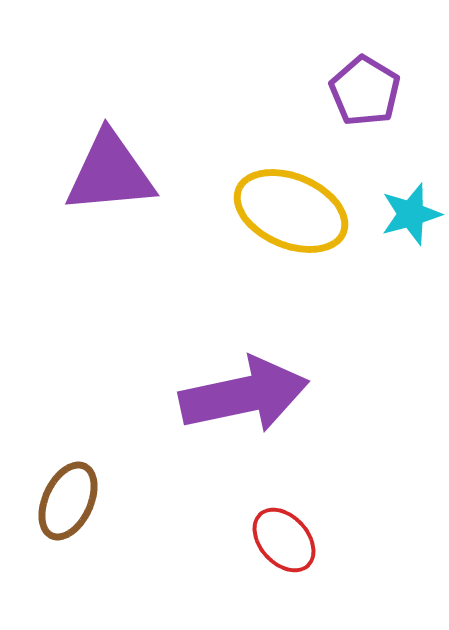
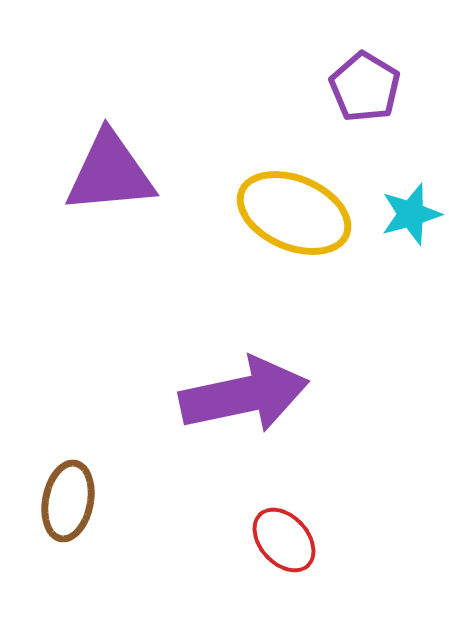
purple pentagon: moved 4 px up
yellow ellipse: moved 3 px right, 2 px down
brown ellipse: rotated 14 degrees counterclockwise
